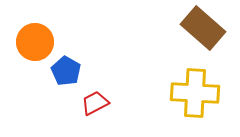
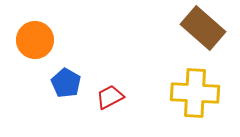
orange circle: moved 2 px up
blue pentagon: moved 12 px down
red trapezoid: moved 15 px right, 6 px up
